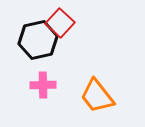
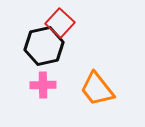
black hexagon: moved 6 px right, 6 px down
orange trapezoid: moved 7 px up
